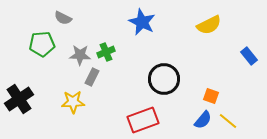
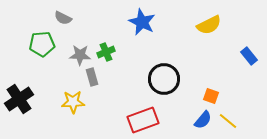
gray rectangle: rotated 42 degrees counterclockwise
